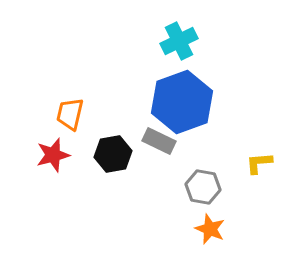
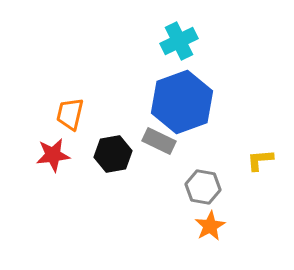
red star: rotated 8 degrees clockwise
yellow L-shape: moved 1 px right, 3 px up
orange star: moved 3 px up; rotated 20 degrees clockwise
